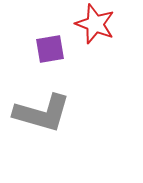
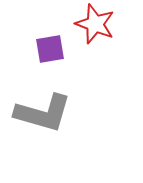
gray L-shape: moved 1 px right
